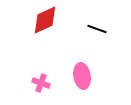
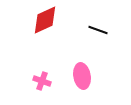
black line: moved 1 px right, 1 px down
pink cross: moved 1 px right, 2 px up
